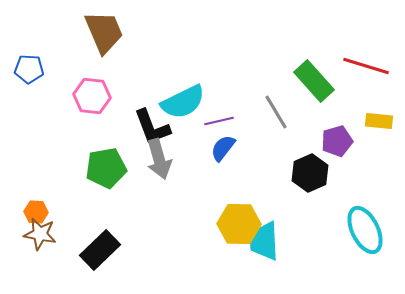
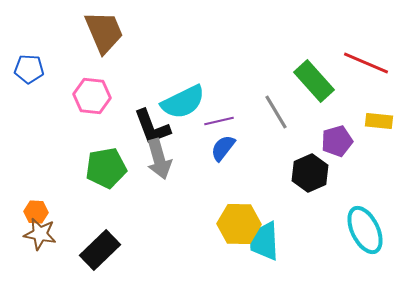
red line: moved 3 px up; rotated 6 degrees clockwise
